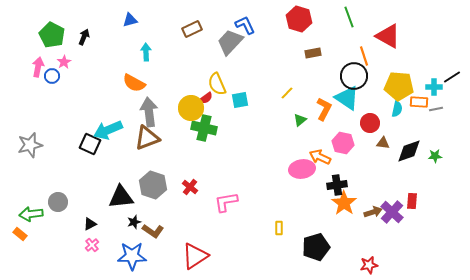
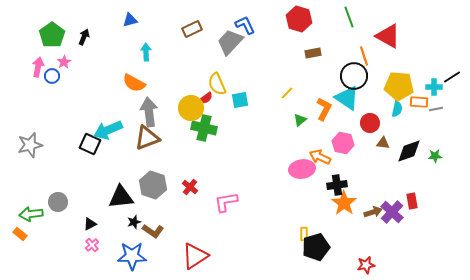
green pentagon at (52, 35): rotated 10 degrees clockwise
red rectangle at (412, 201): rotated 14 degrees counterclockwise
yellow rectangle at (279, 228): moved 25 px right, 6 px down
red star at (369, 265): moved 3 px left
